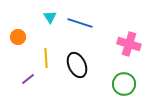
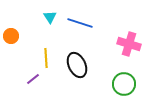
orange circle: moved 7 px left, 1 px up
purple line: moved 5 px right
